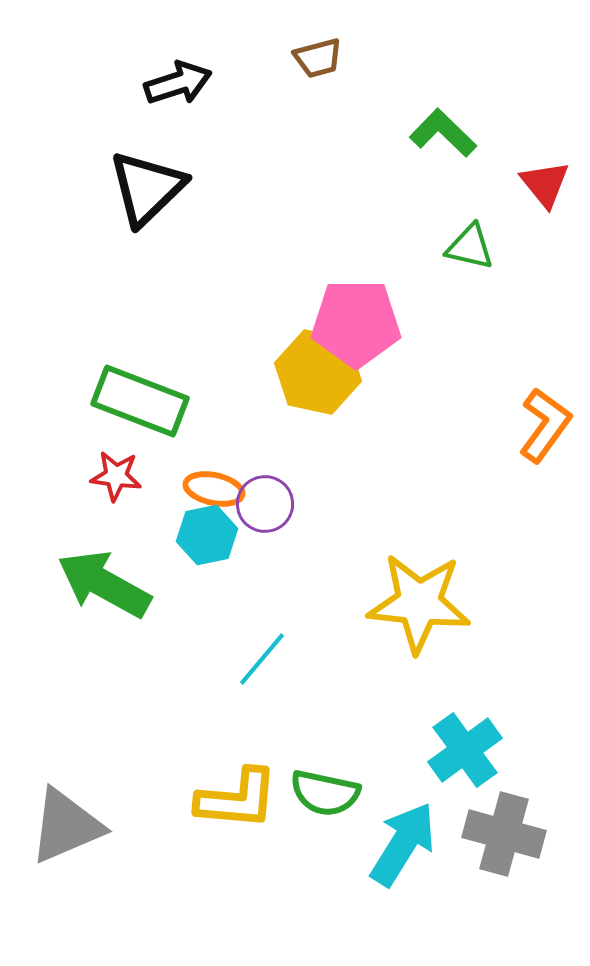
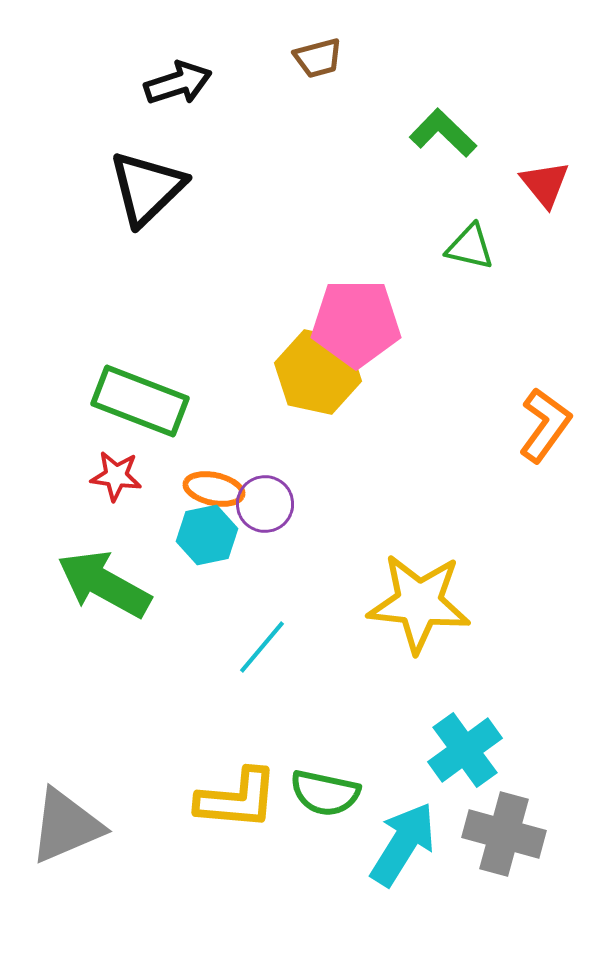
cyan line: moved 12 px up
